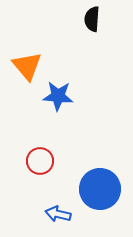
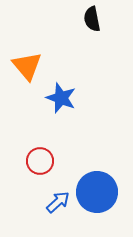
black semicircle: rotated 15 degrees counterclockwise
blue star: moved 3 px right, 2 px down; rotated 16 degrees clockwise
blue circle: moved 3 px left, 3 px down
blue arrow: moved 12 px up; rotated 125 degrees clockwise
